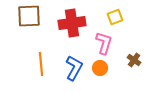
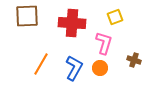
brown square: moved 2 px left
red cross: rotated 12 degrees clockwise
brown cross: rotated 16 degrees counterclockwise
orange line: rotated 35 degrees clockwise
